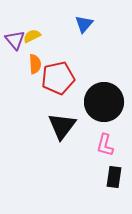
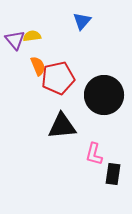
blue triangle: moved 2 px left, 3 px up
yellow semicircle: rotated 18 degrees clockwise
orange semicircle: moved 3 px right, 2 px down; rotated 18 degrees counterclockwise
black circle: moved 7 px up
black triangle: rotated 48 degrees clockwise
pink L-shape: moved 11 px left, 9 px down
black rectangle: moved 1 px left, 3 px up
